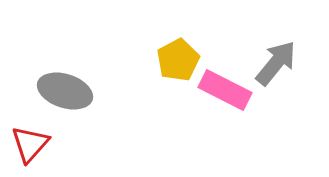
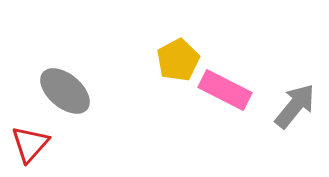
gray arrow: moved 19 px right, 43 px down
gray ellipse: rotated 22 degrees clockwise
